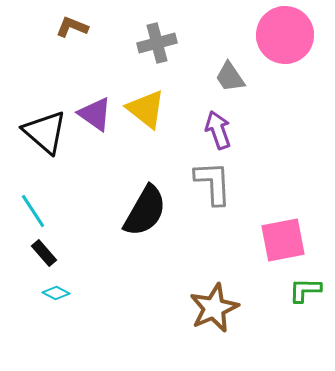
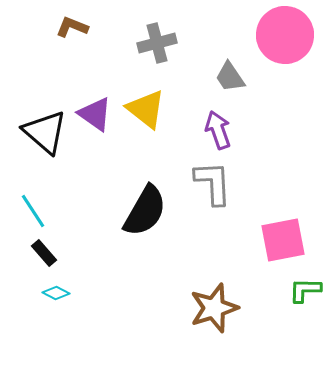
brown star: rotated 6 degrees clockwise
